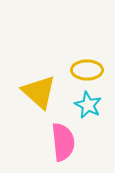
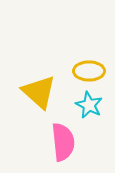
yellow ellipse: moved 2 px right, 1 px down
cyan star: moved 1 px right
